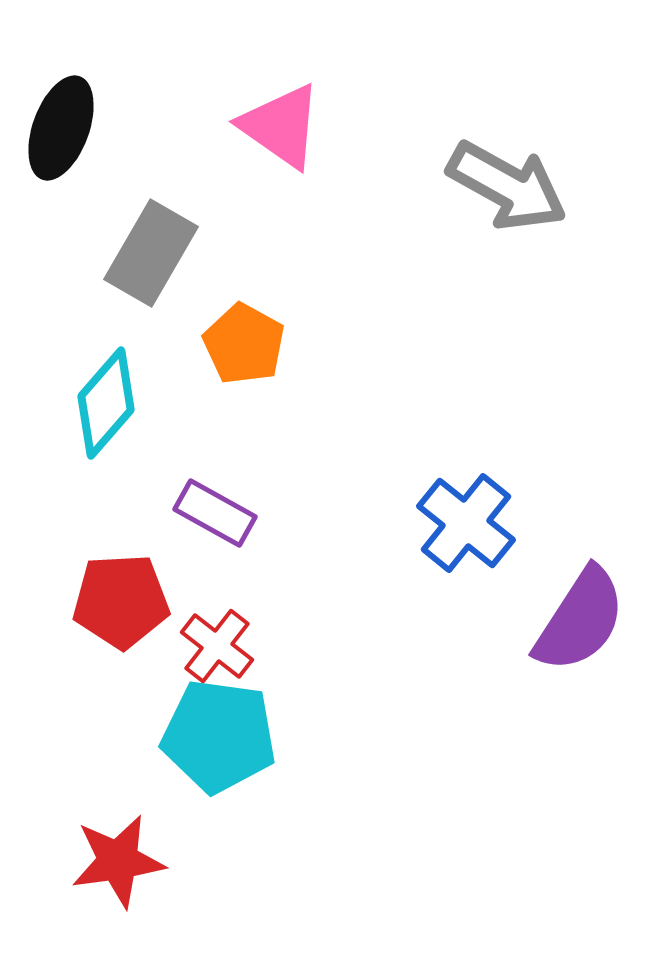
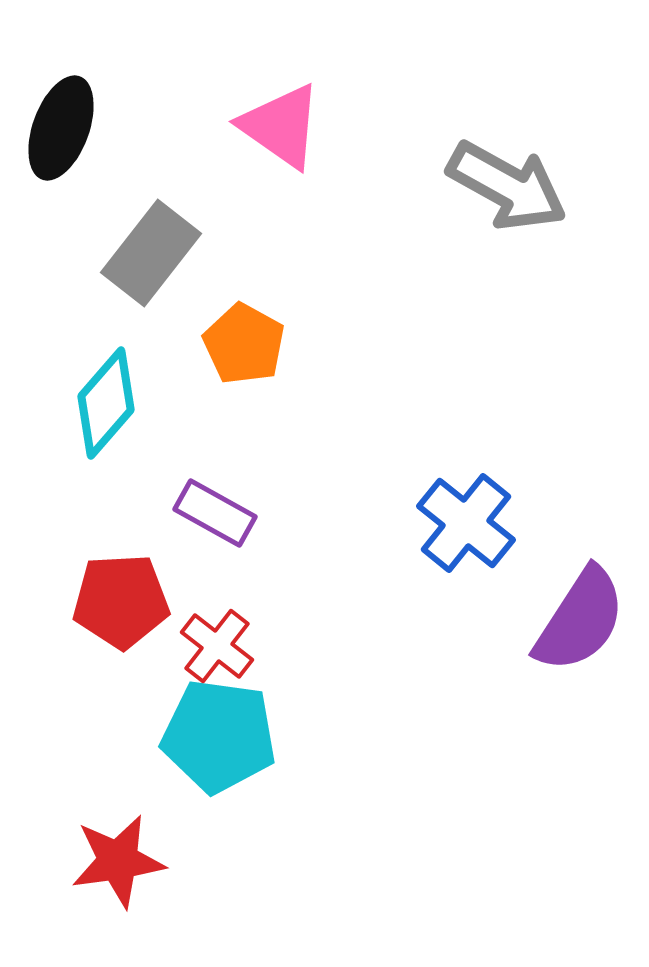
gray rectangle: rotated 8 degrees clockwise
